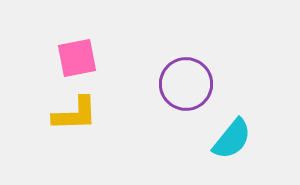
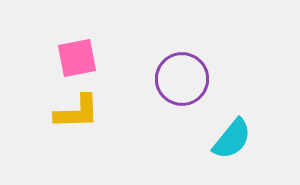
purple circle: moved 4 px left, 5 px up
yellow L-shape: moved 2 px right, 2 px up
